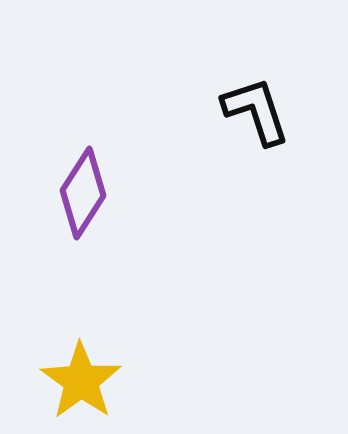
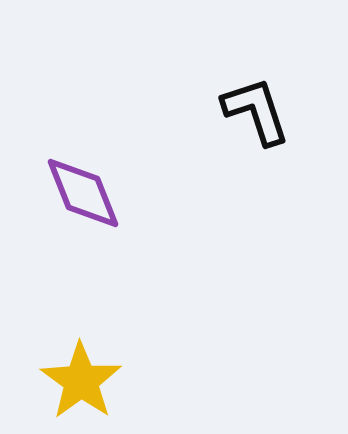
purple diamond: rotated 54 degrees counterclockwise
